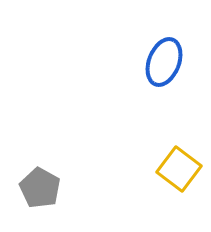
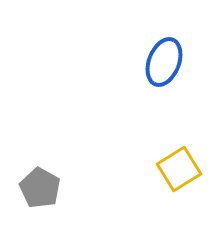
yellow square: rotated 21 degrees clockwise
